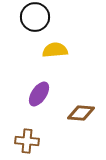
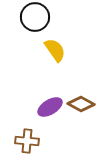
yellow semicircle: rotated 60 degrees clockwise
purple ellipse: moved 11 px right, 13 px down; rotated 25 degrees clockwise
brown diamond: moved 9 px up; rotated 24 degrees clockwise
